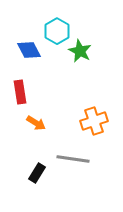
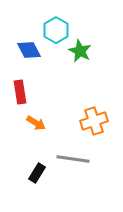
cyan hexagon: moved 1 px left, 1 px up
